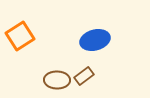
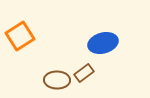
blue ellipse: moved 8 px right, 3 px down
brown rectangle: moved 3 px up
